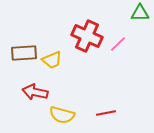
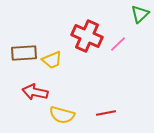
green triangle: moved 1 px down; rotated 42 degrees counterclockwise
